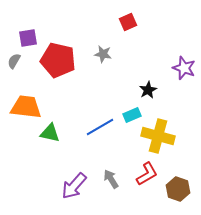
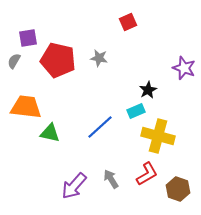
gray star: moved 4 px left, 4 px down
cyan rectangle: moved 4 px right, 4 px up
blue line: rotated 12 degrees counterclockwise
